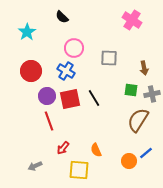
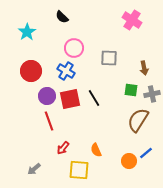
gray arrow: moved 1 px left, 3 px down; rotated 16 degrees counterclockwise
